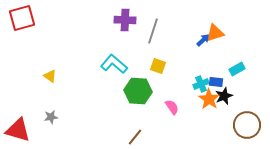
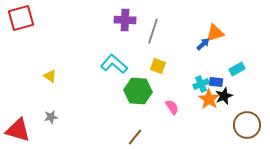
red square: moved 1 px left
blue arrow: moved 4 px down
